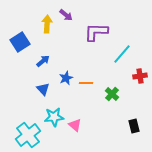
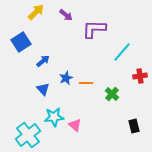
yellow arrow: moved 11 px left, 12 px up; rotated 42 degrees clockwise
purple L-shape: moved 2 px left, 3 px up
blue square: moved 1 px right
cyan line: moved 2 px up
